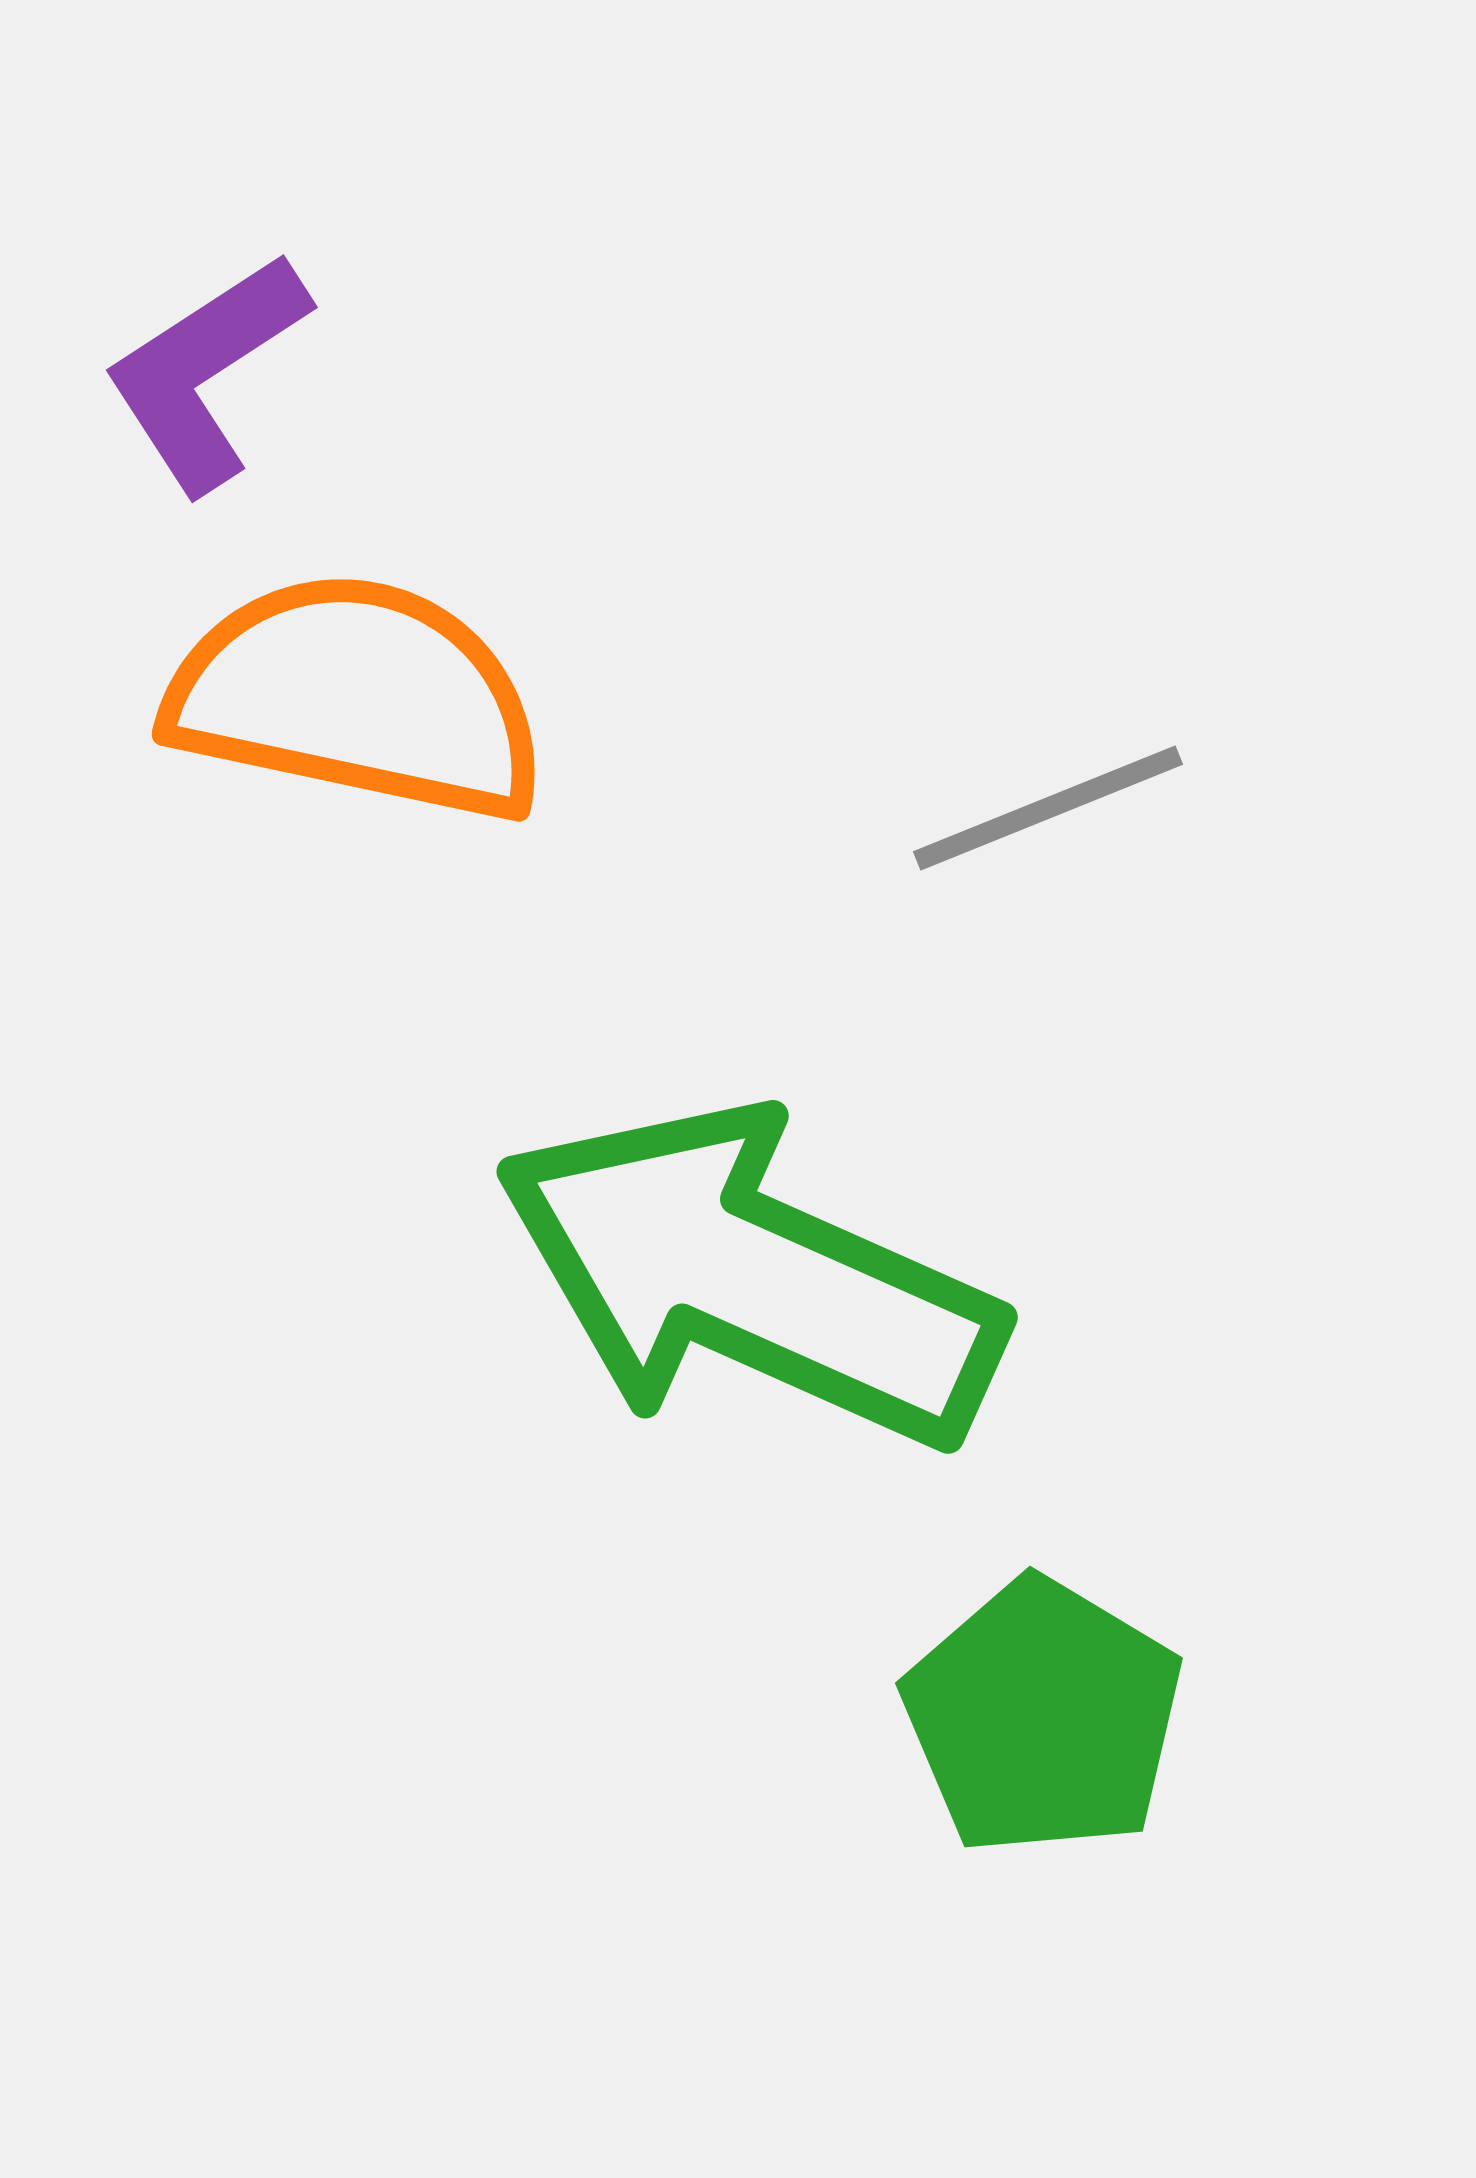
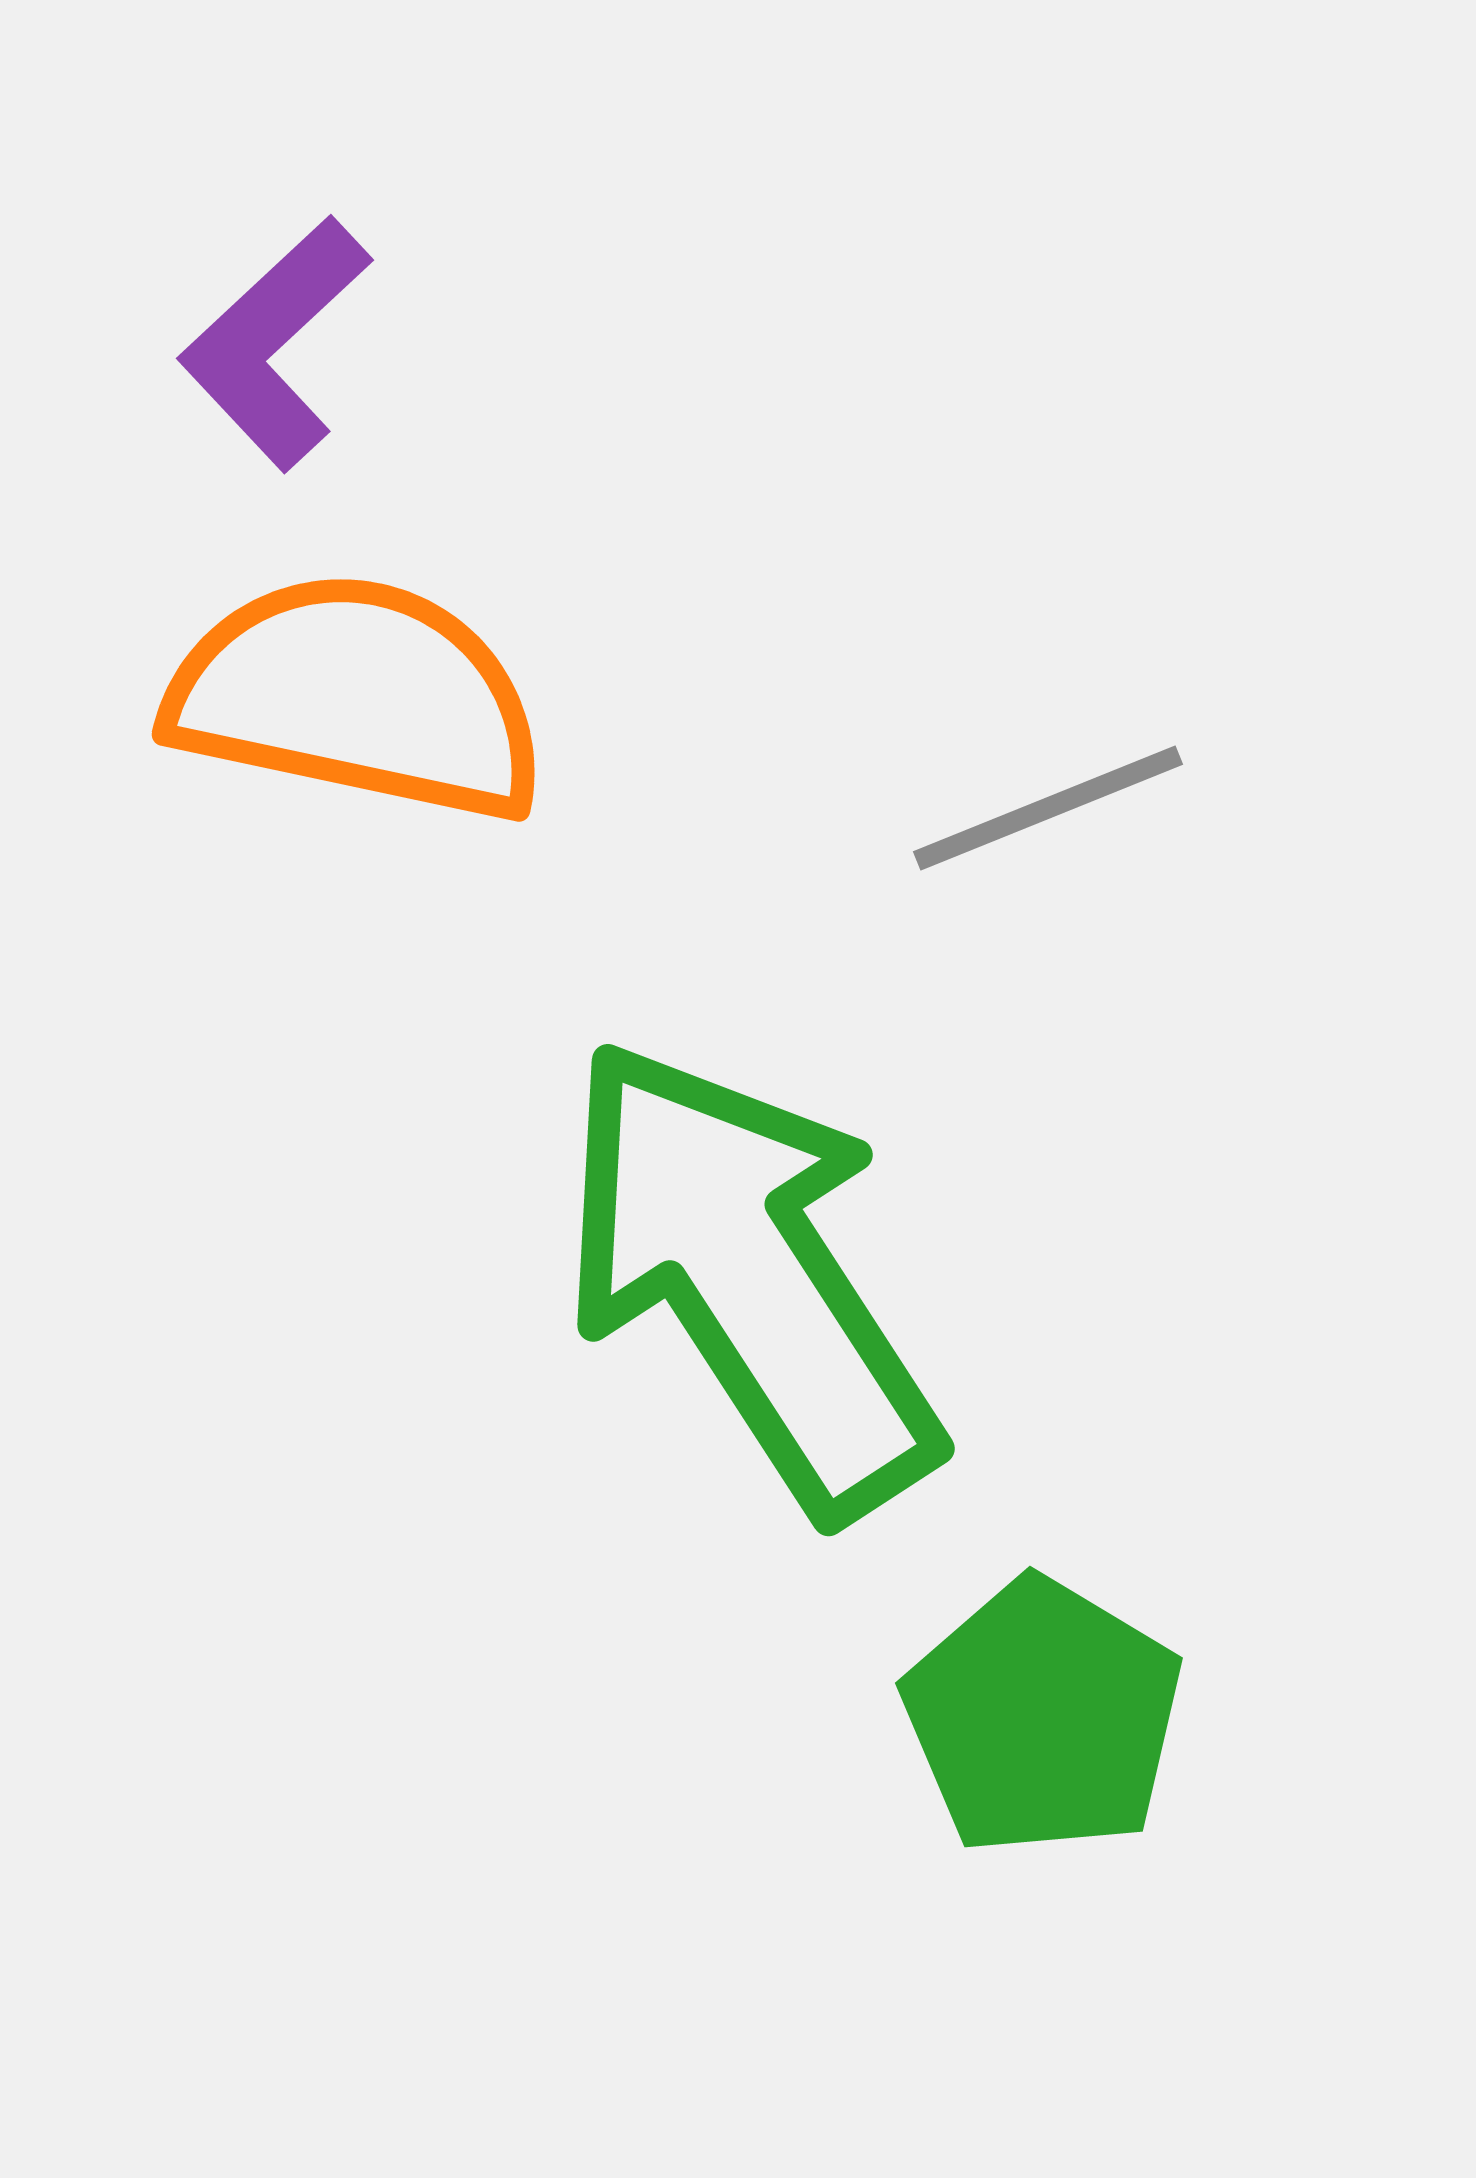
purple L-shape: moved 69 px right, 29 px up; rotated 10 degrees counterclockwise
green arrow: rotated 33 degrees clockwise
